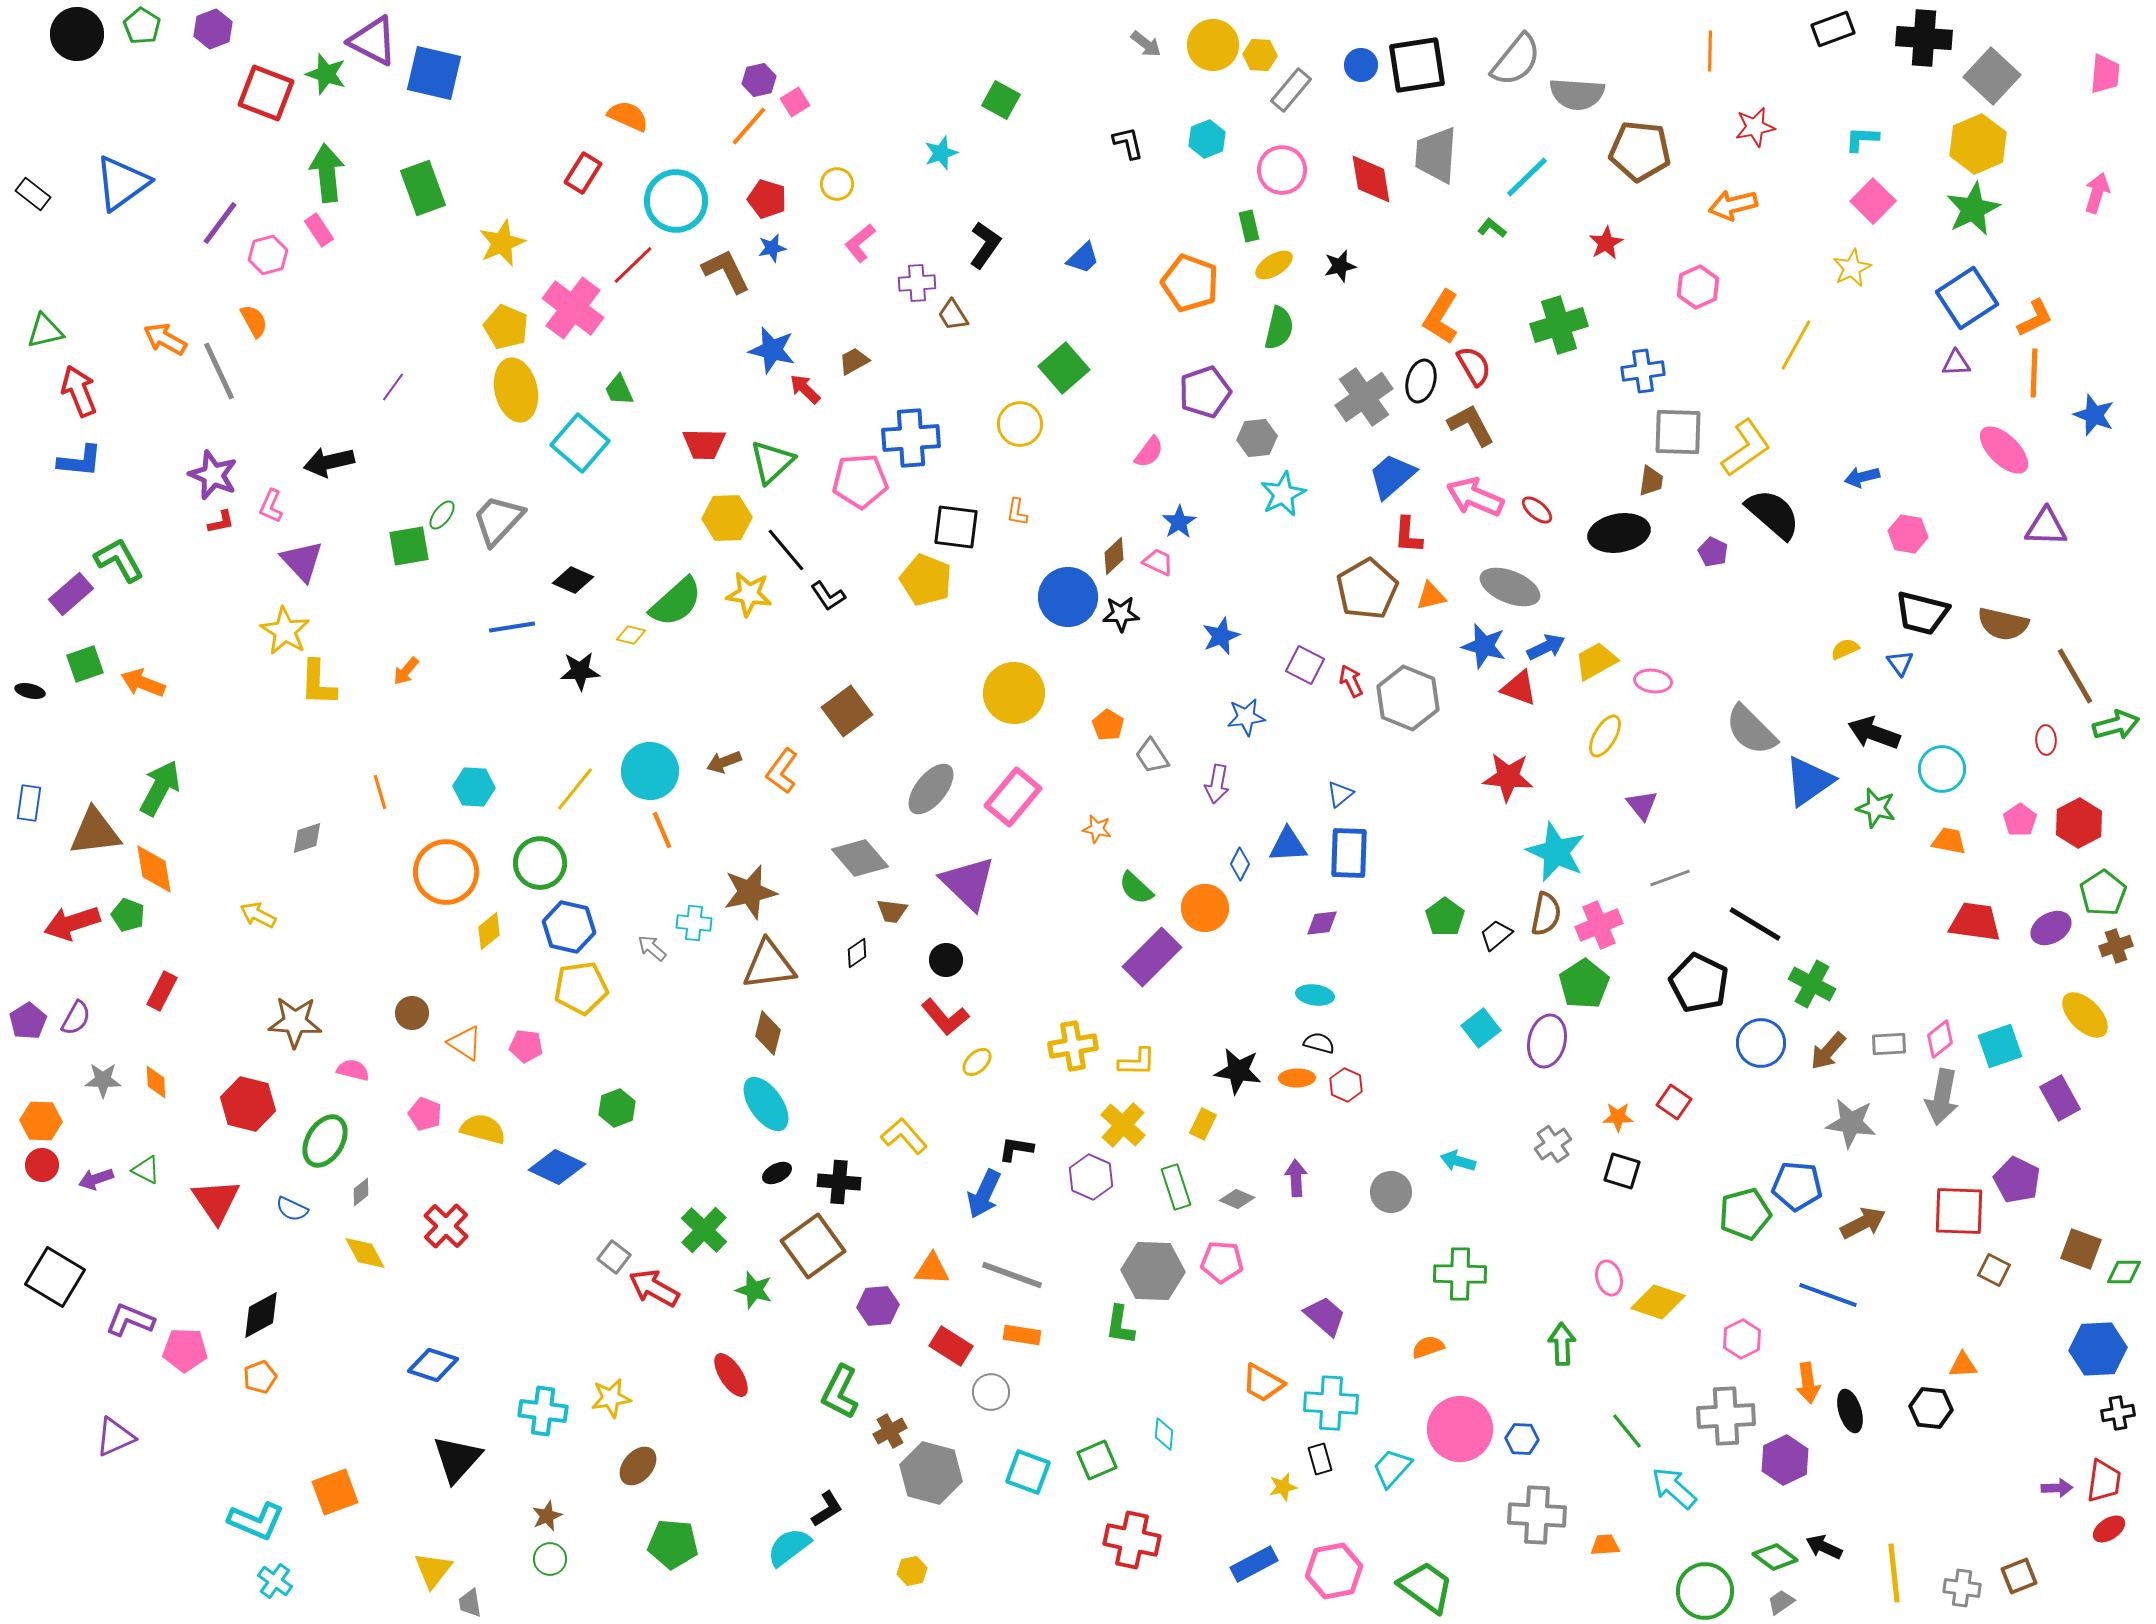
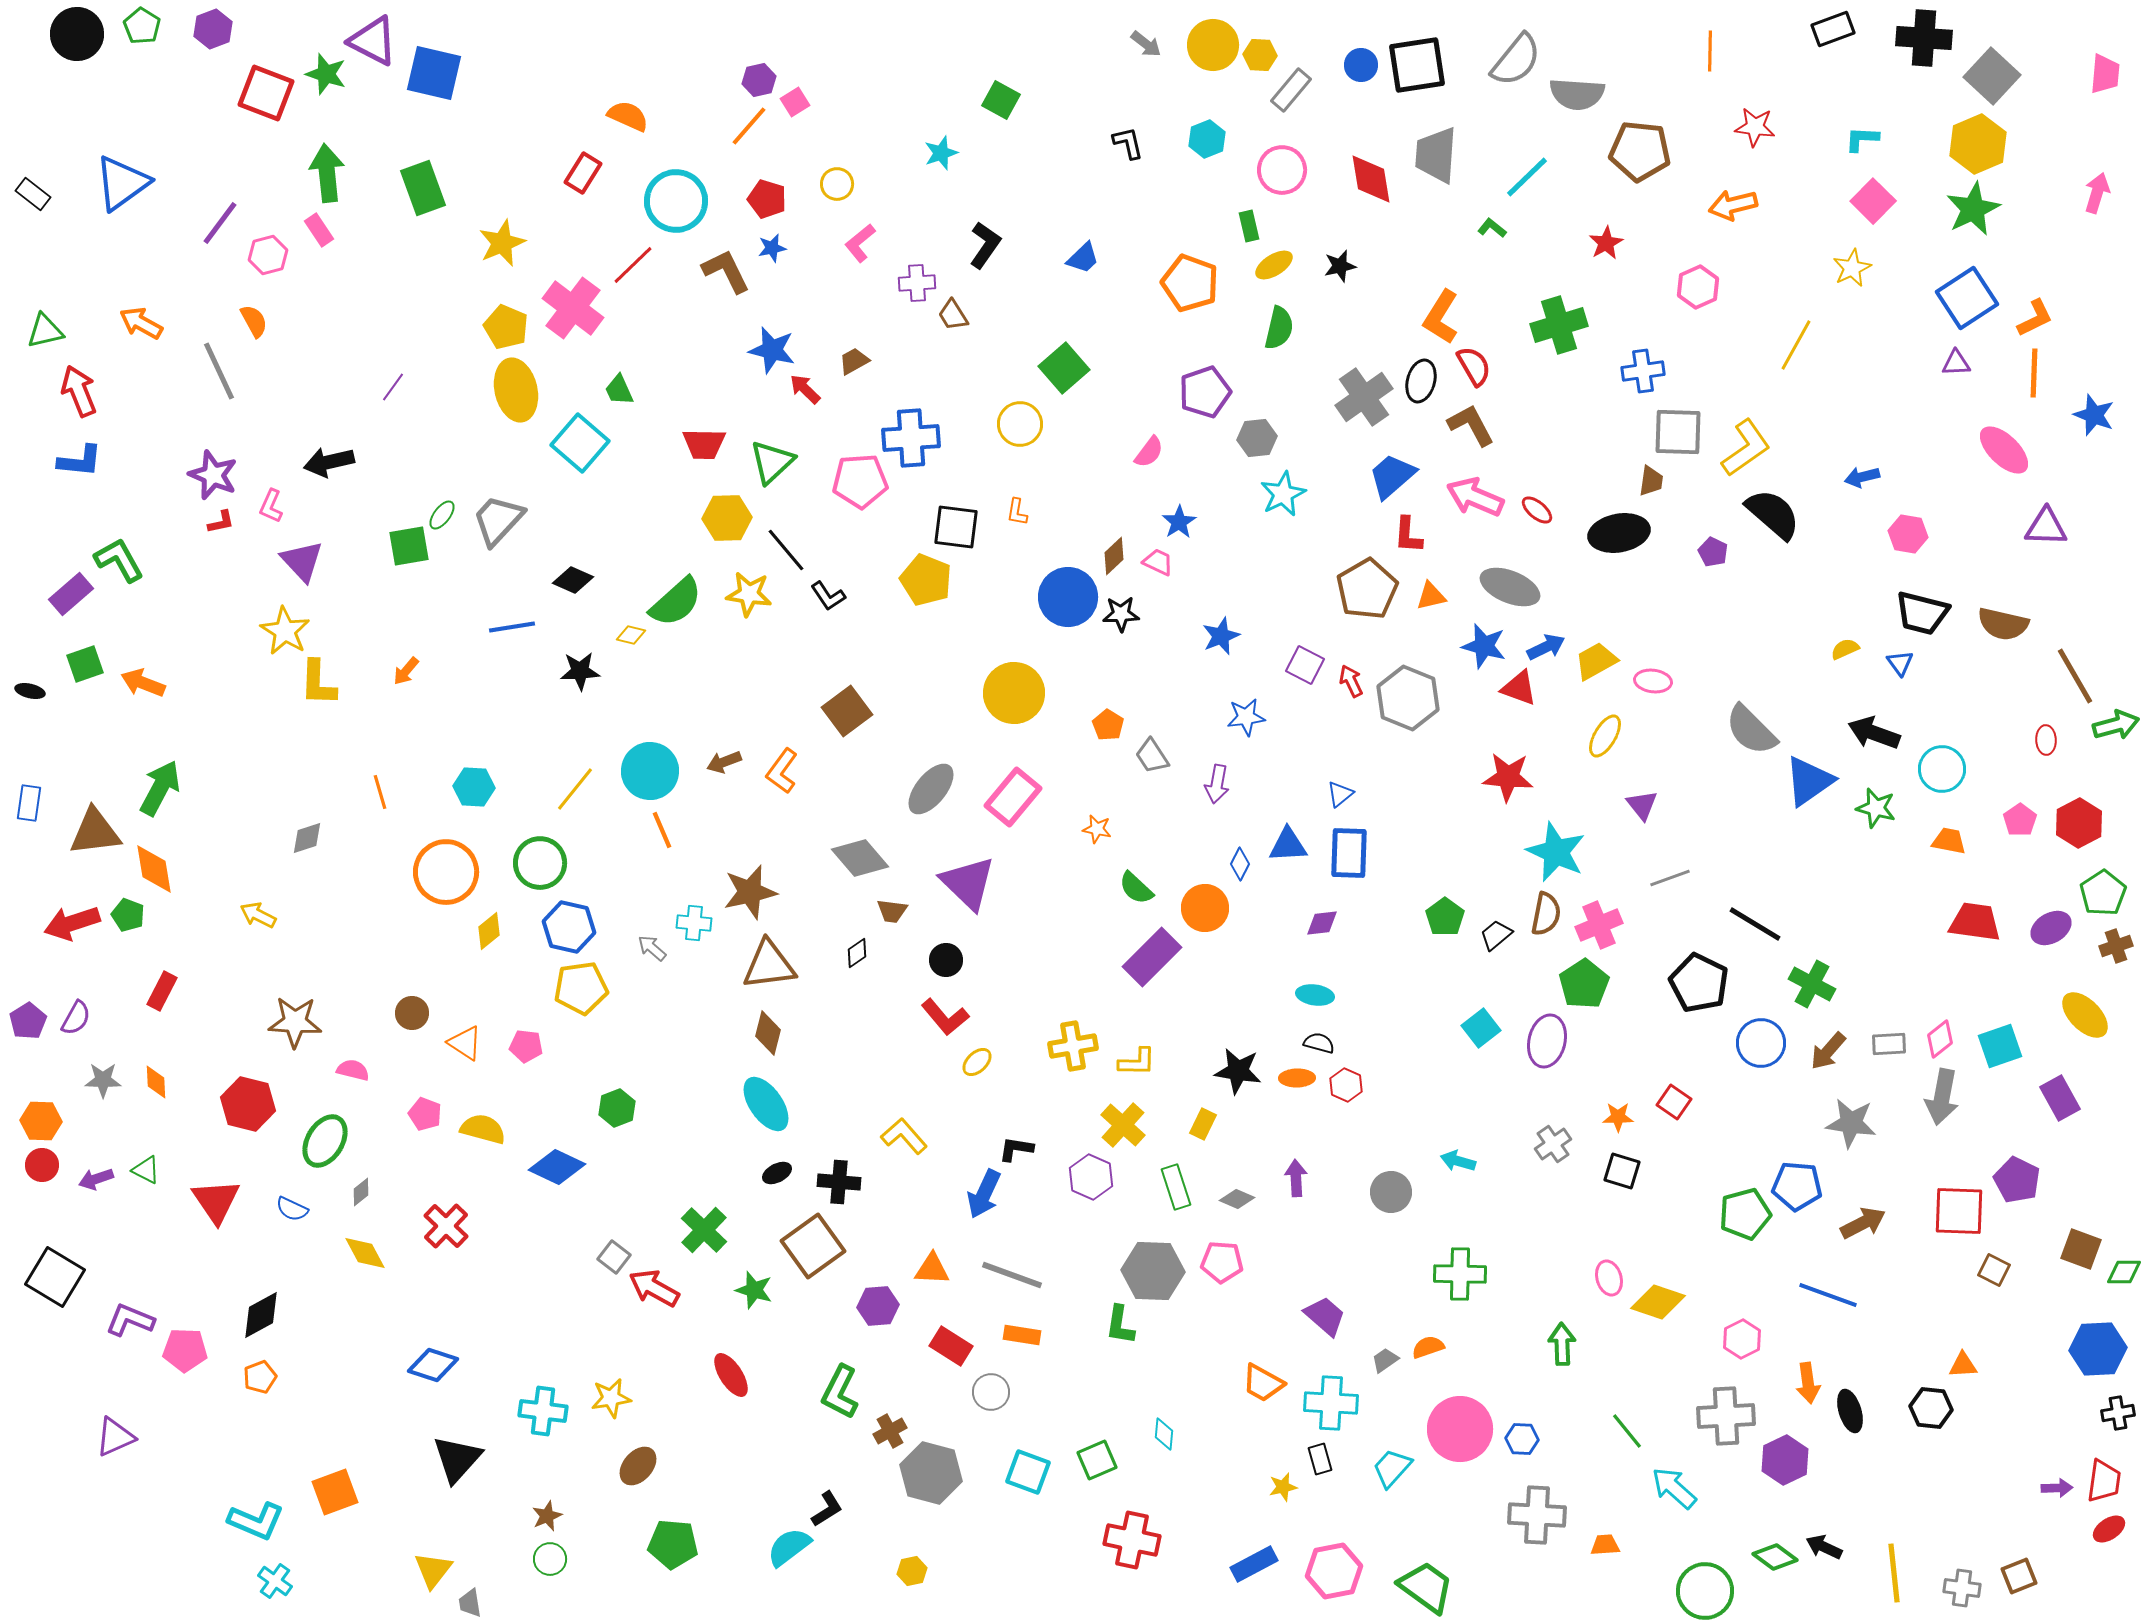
red star at (1755, 127): rotated 18 degrees clockwise
orange arrow at (165, 339): moved 24 px left, 16 px up
gray trapezoid at (1781, 1602): moved 396 px left, 242 px up
